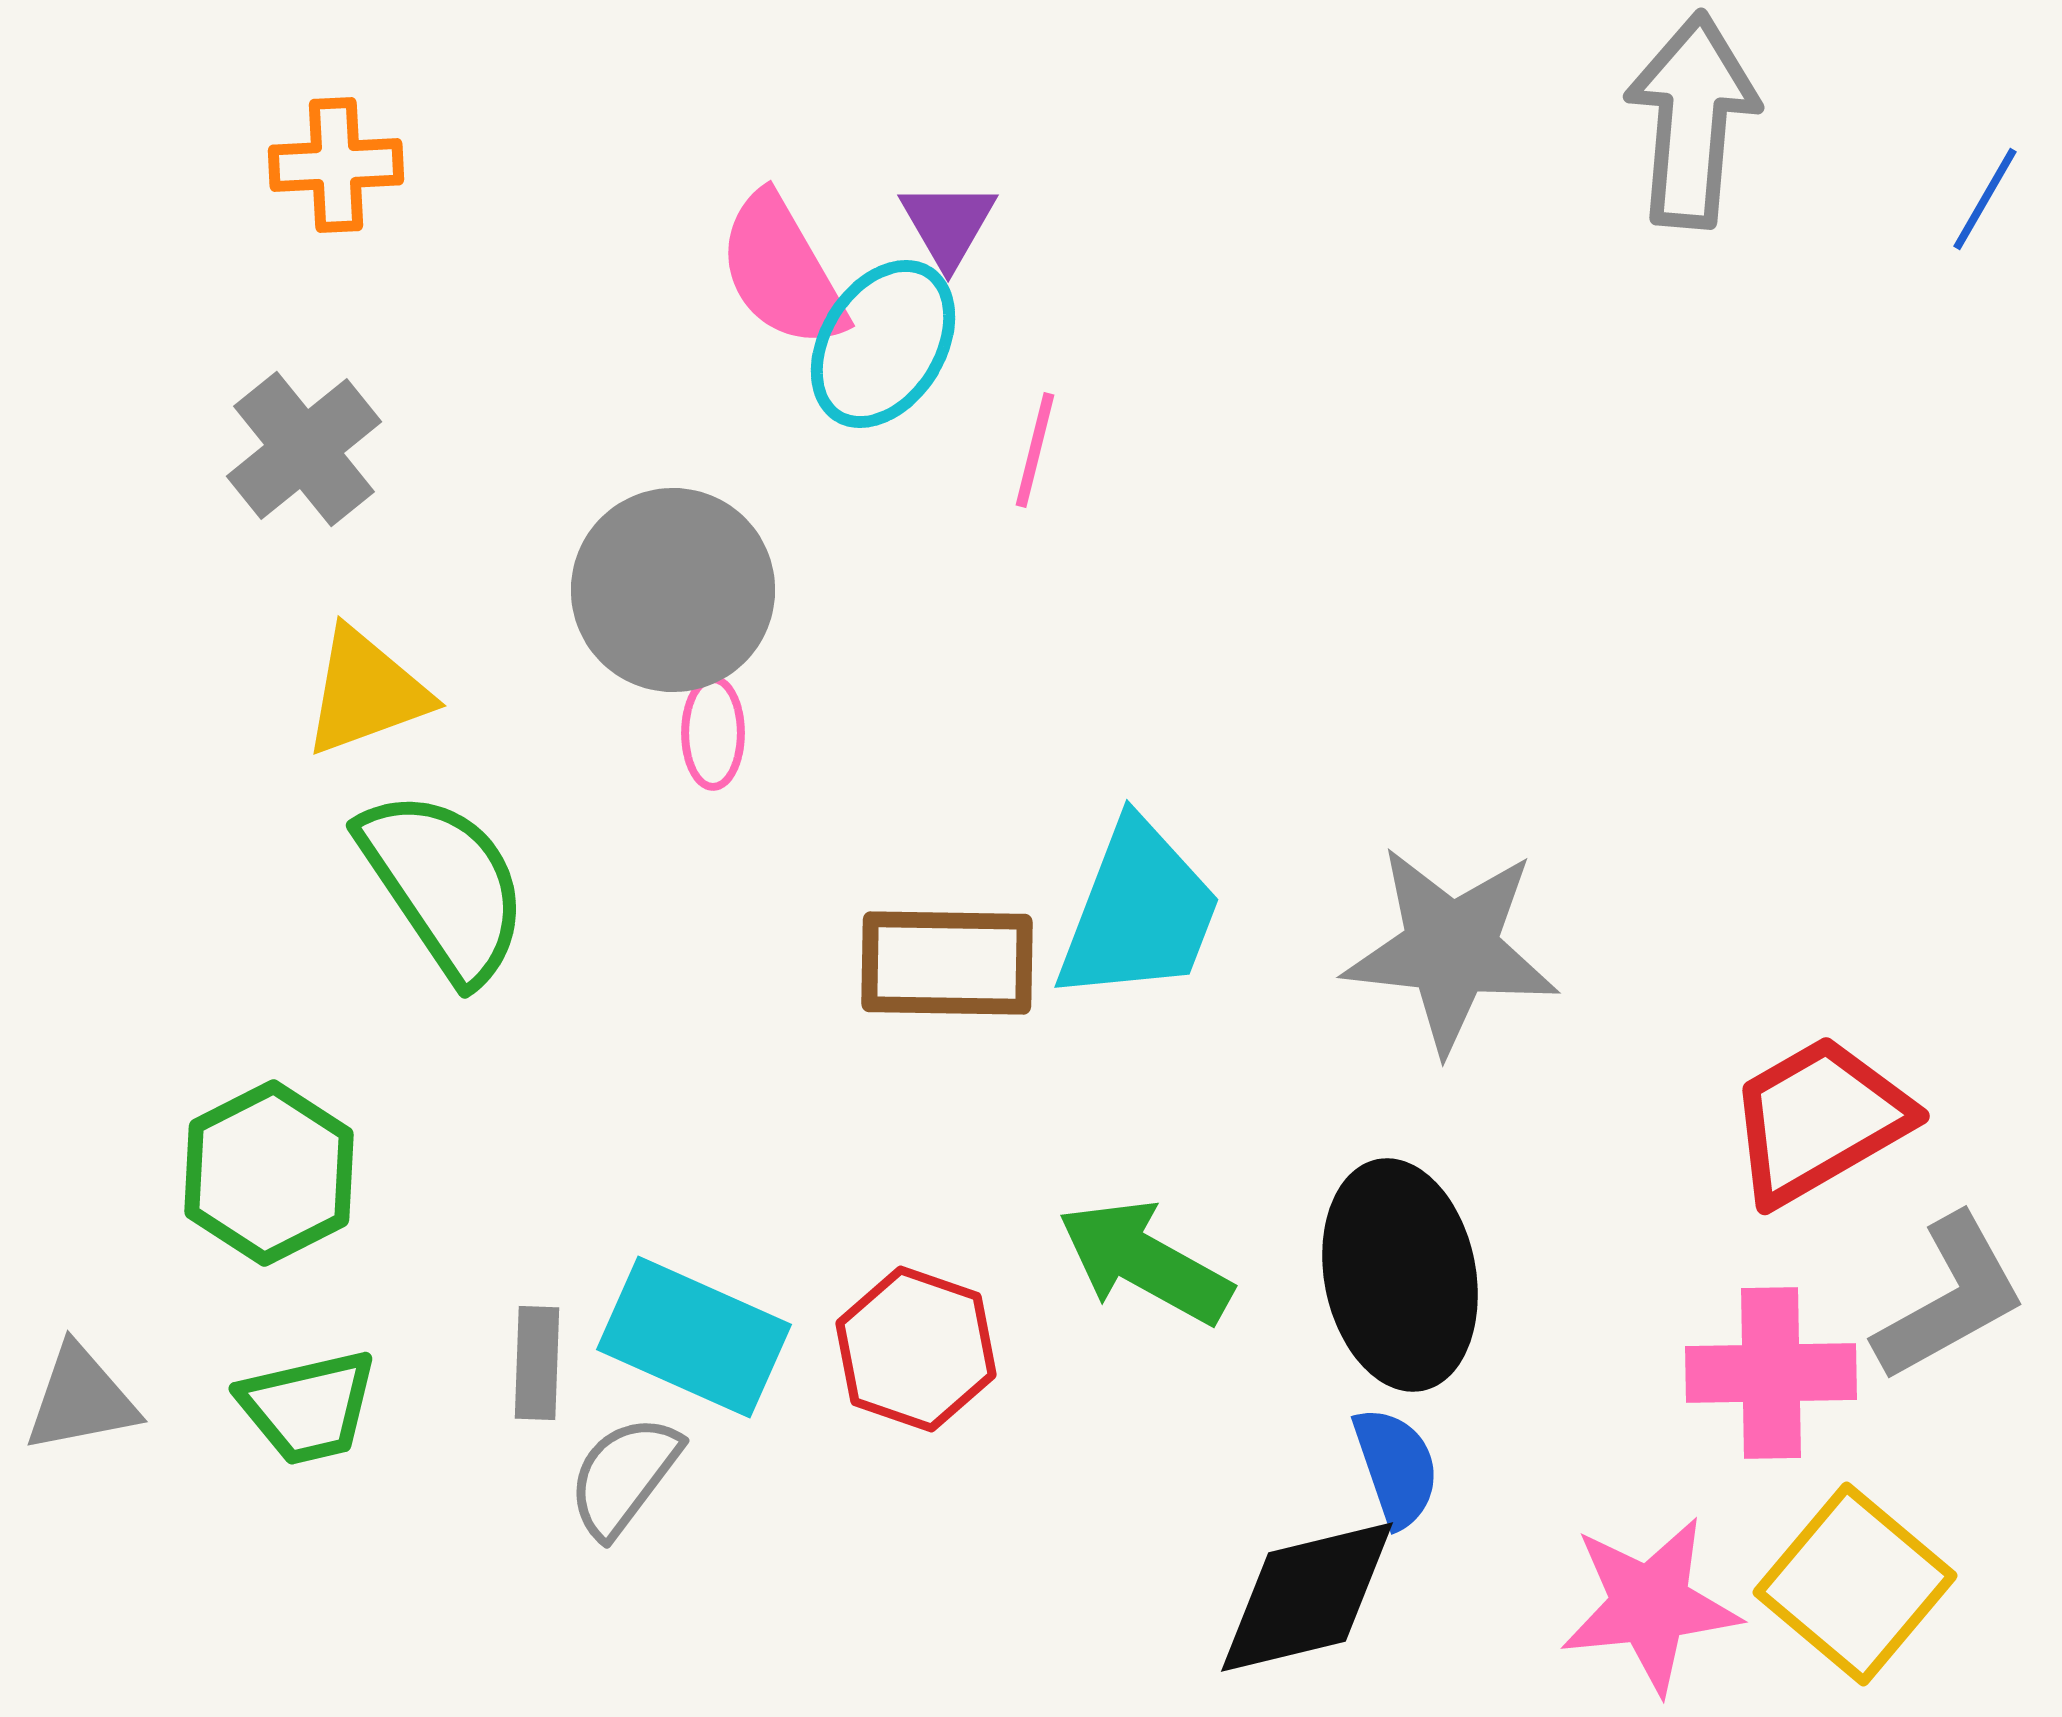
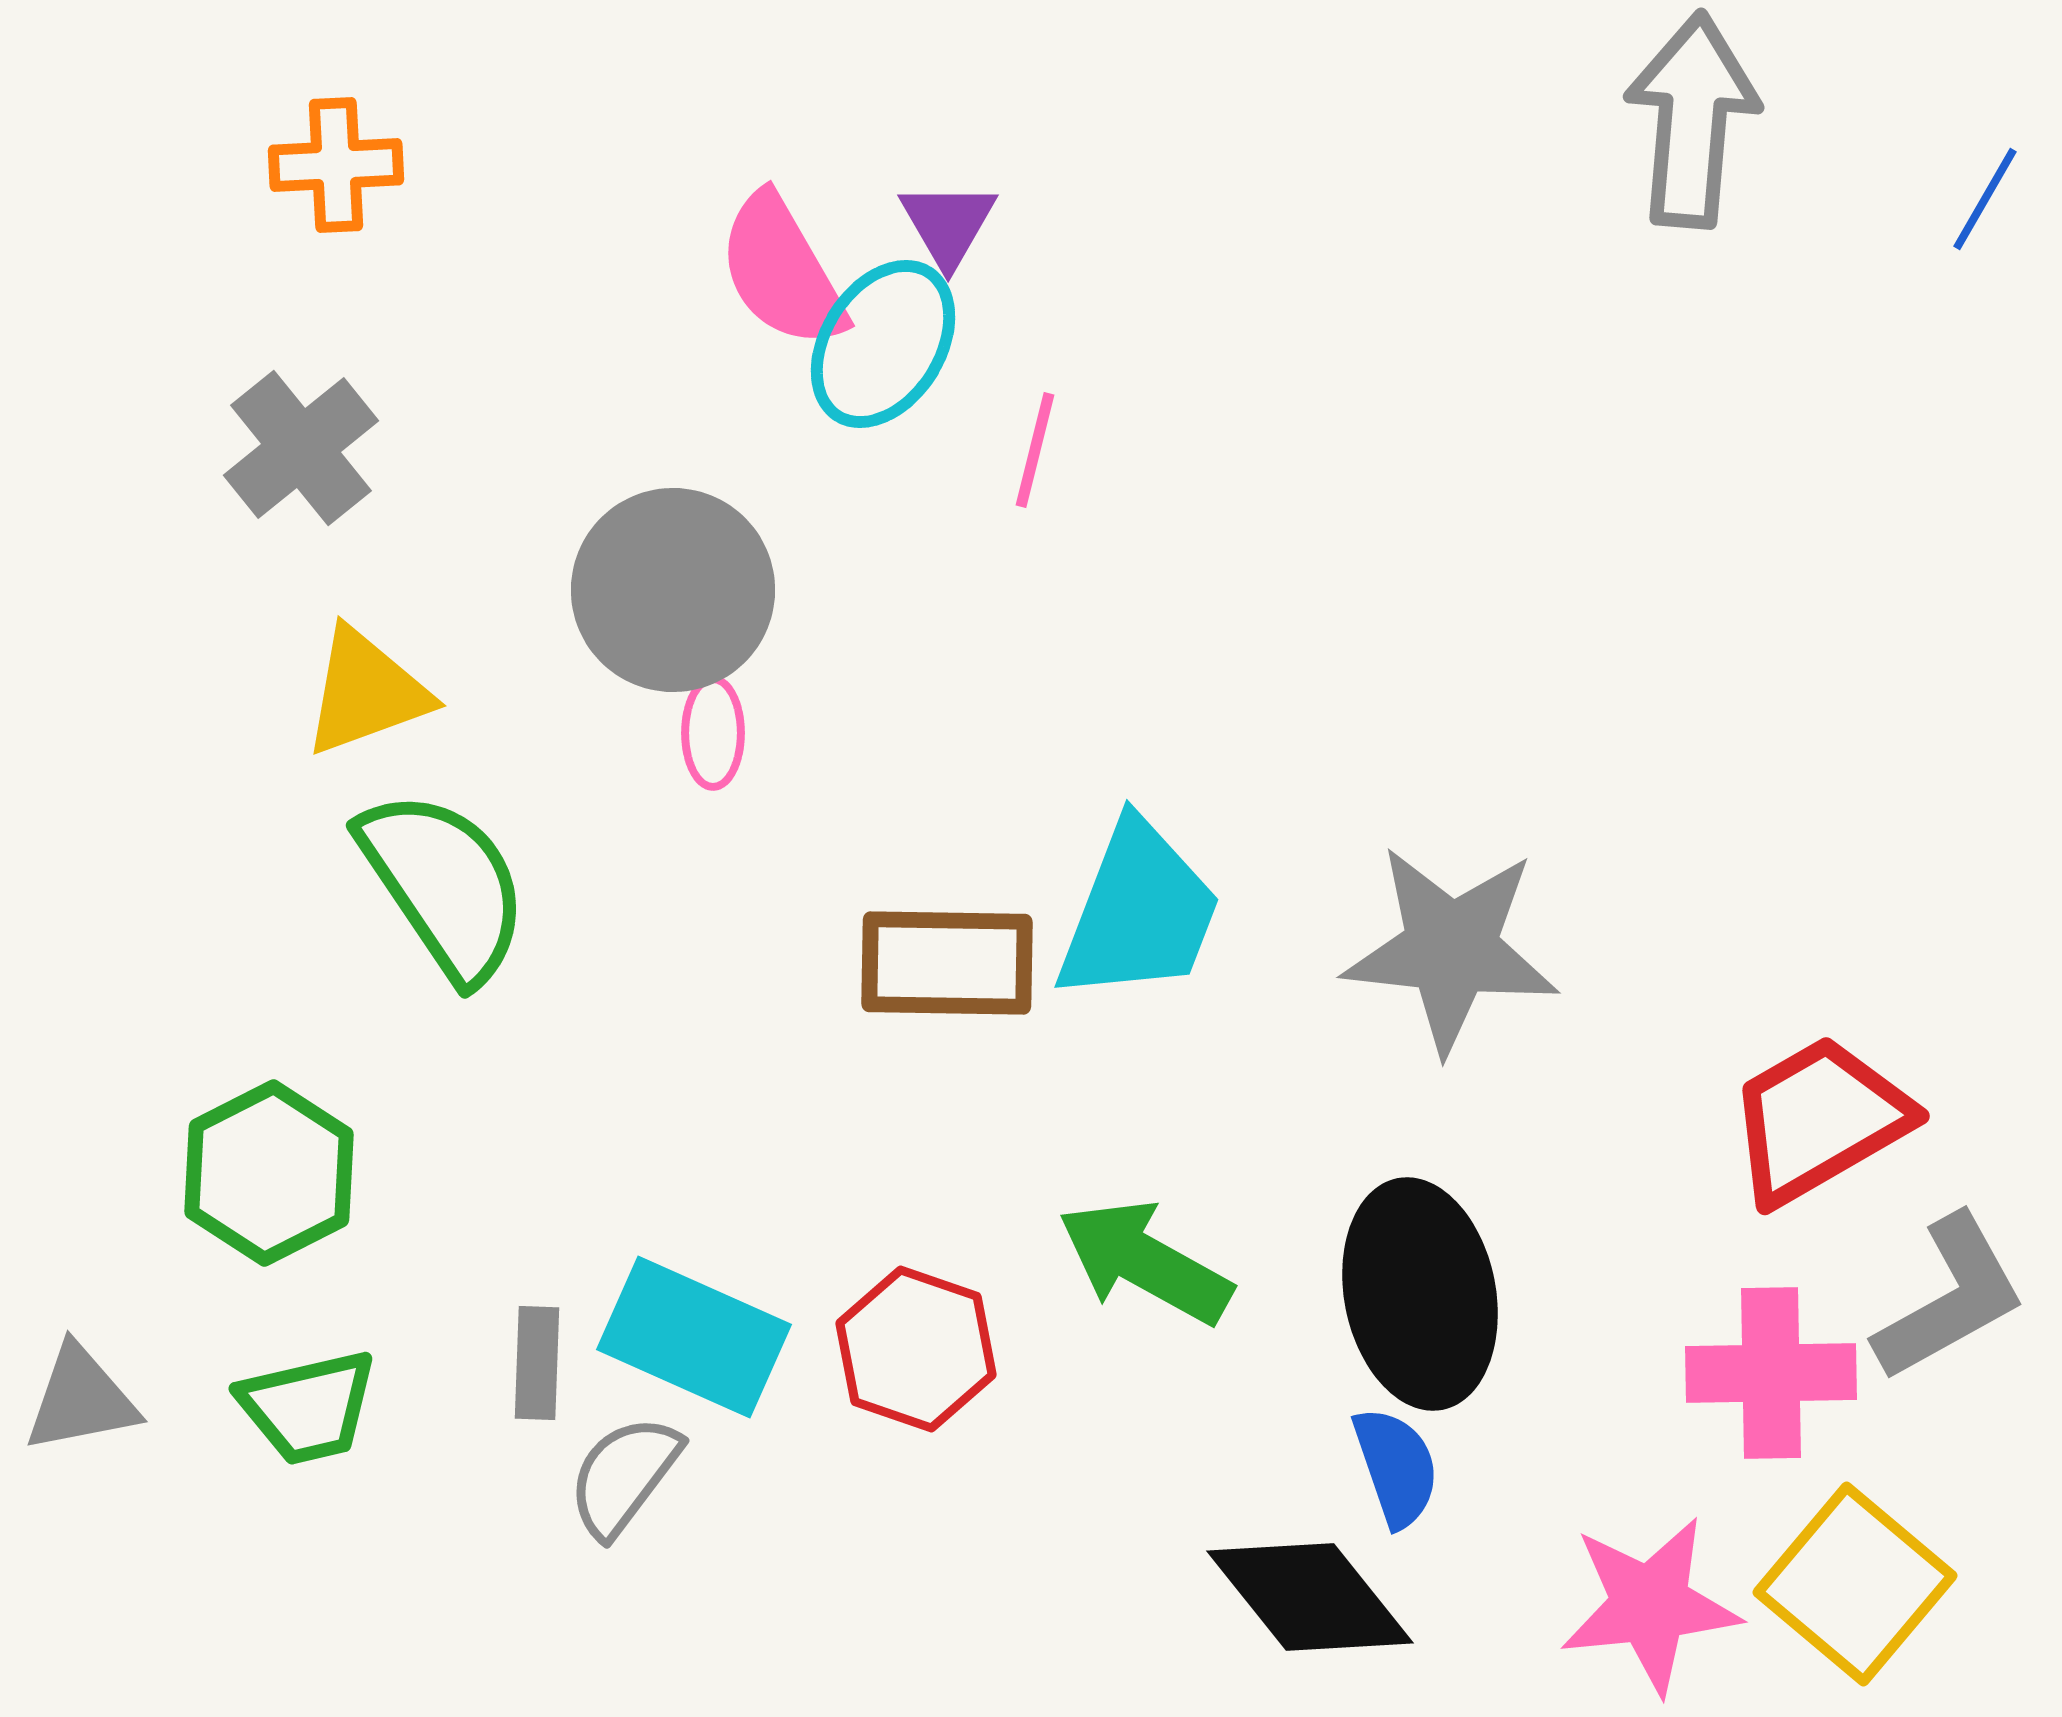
gray cross: moved 3 px left, 1 px up
black ellipse: moved 20 px right, 19 px down
black diamond: moved 3 px right; rotated 65 degrees clockwise
